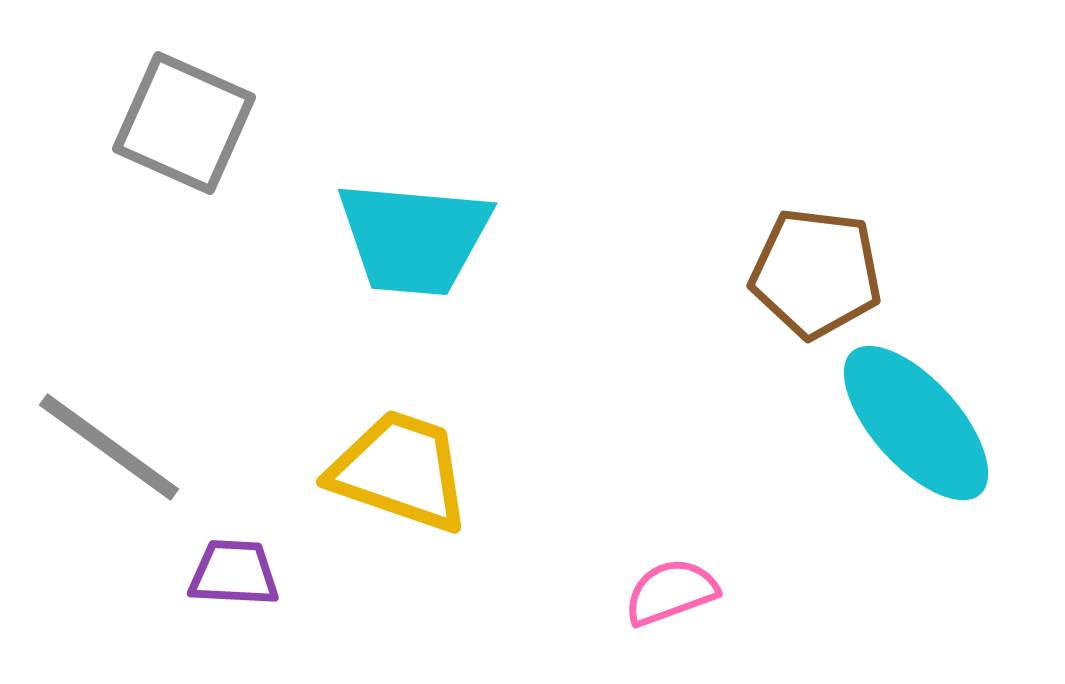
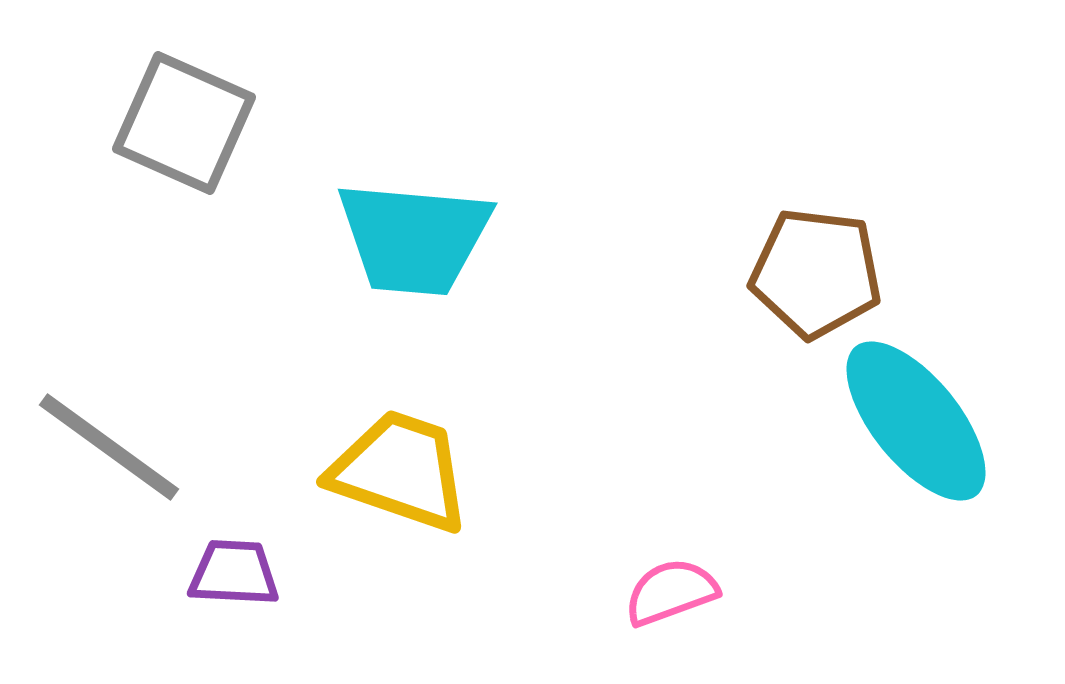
cyan ellipse: moved 2 px up; rotated 3 degrees clockwise
